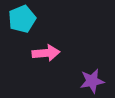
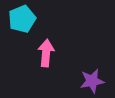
pink arrow: rotated 80 degrees counterclockwise
